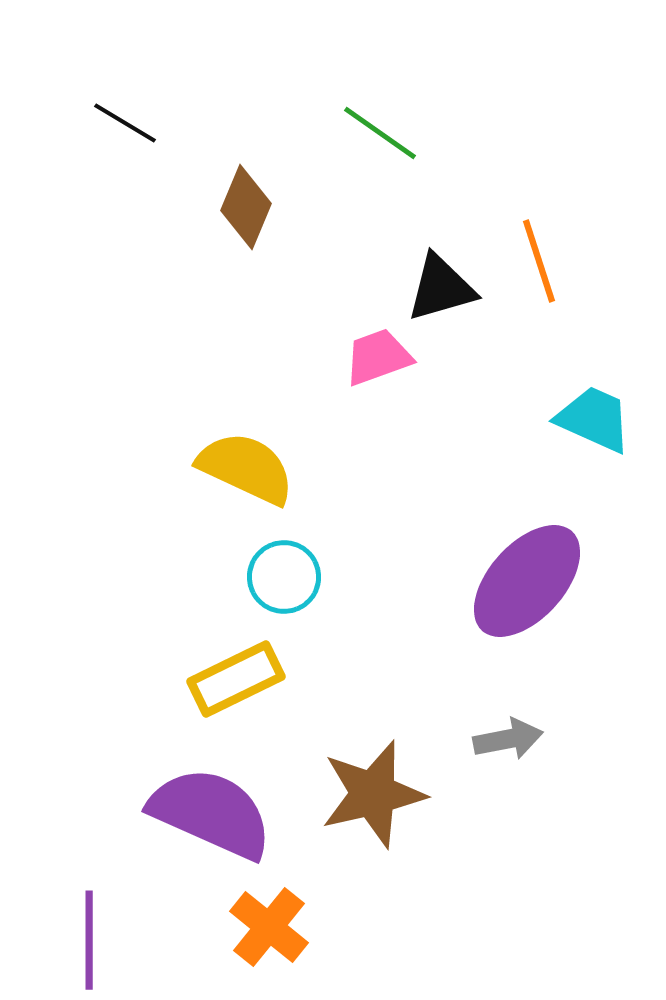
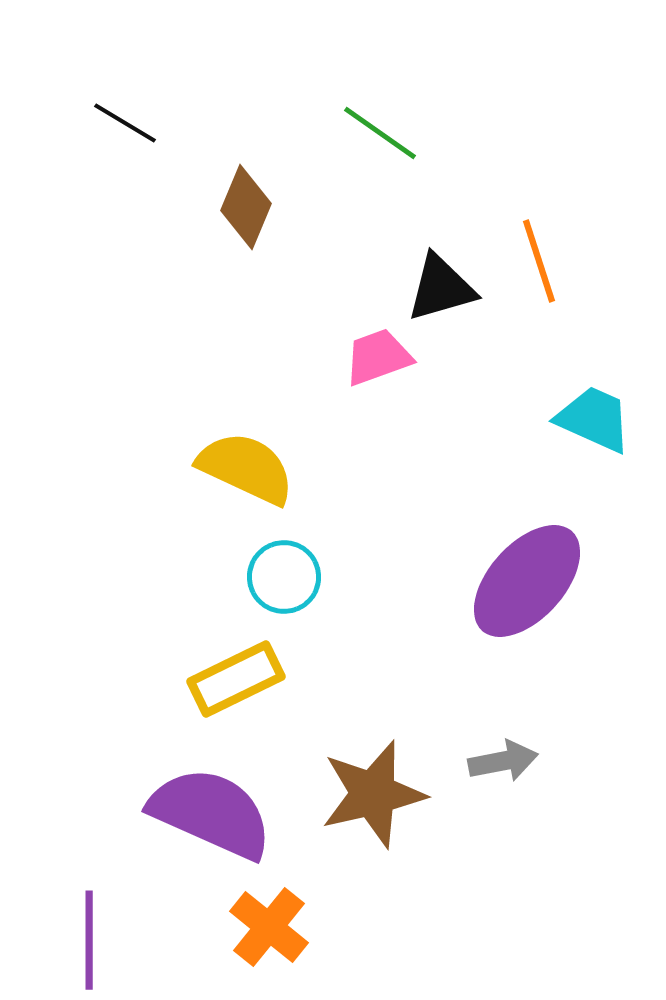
gray arrow: moved 5 px left, 22 px down
